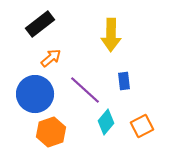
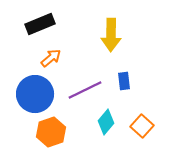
black rectangle: rotated 16 degrees clockwise
purple line: rotated 68 degrees counterclockwise
orange square: rotated 20 degrees counterclockwise
